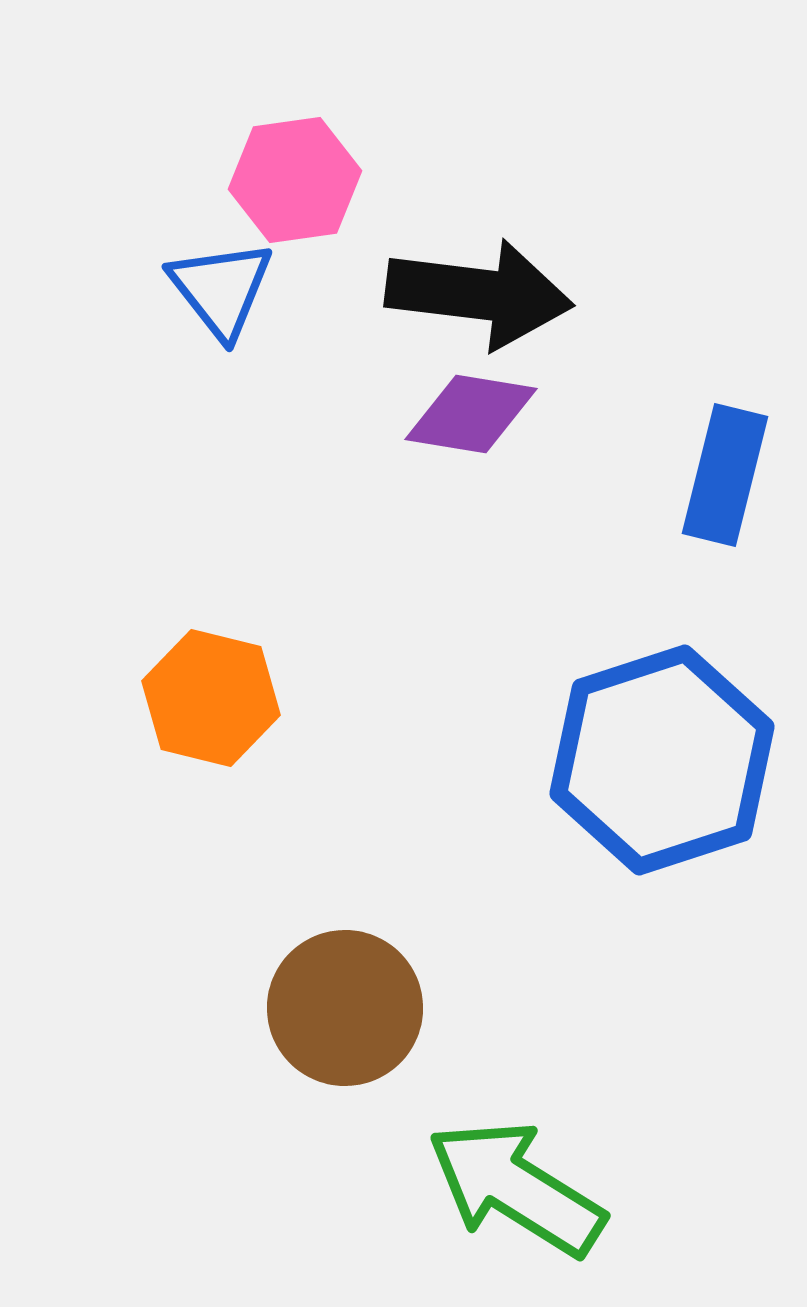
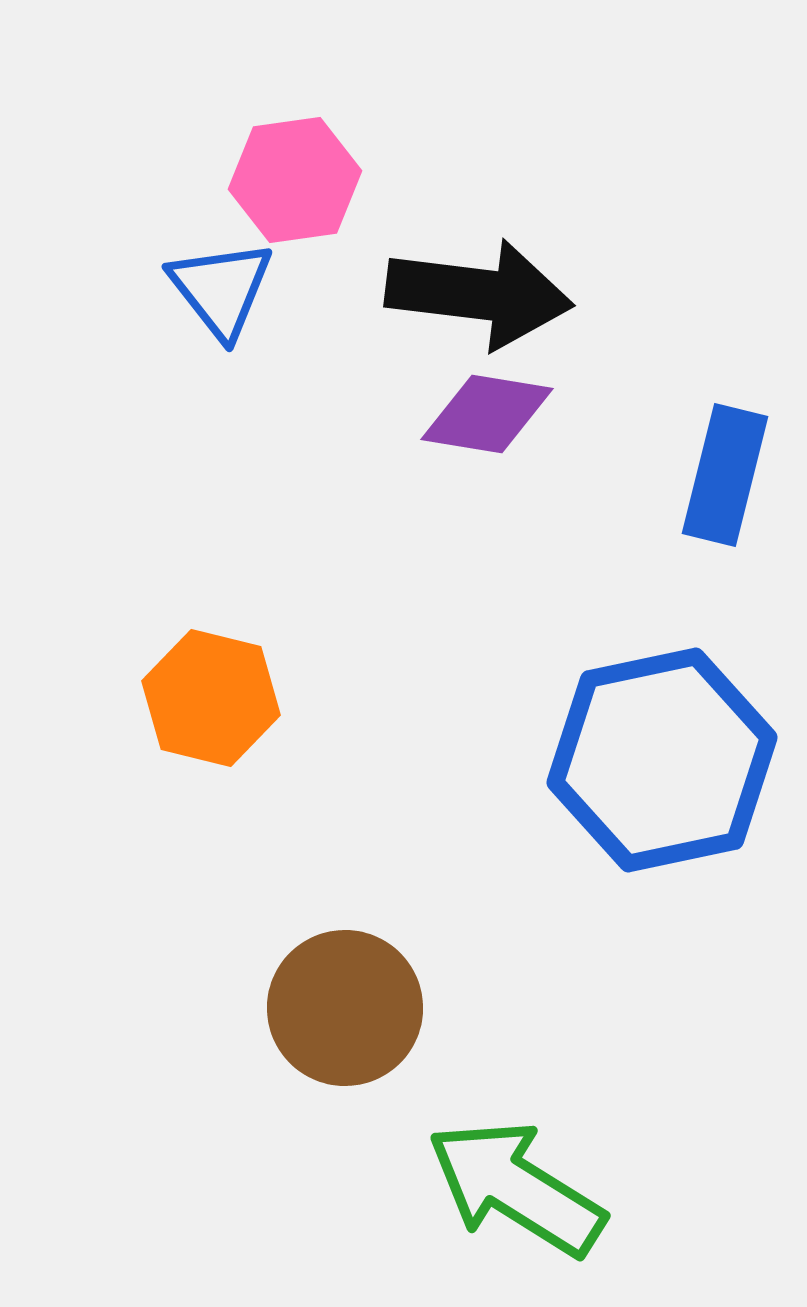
purple diamond: moved 16 px right
blue hexagon: rotated 6 degrees clockwise
